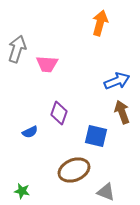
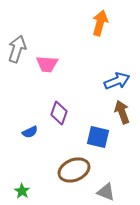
blue square: moved 2 px right, 1 px down
green star: rotated 21 degrees clockwise
